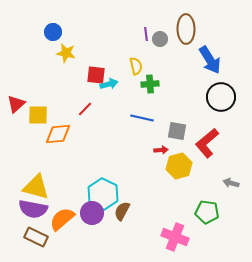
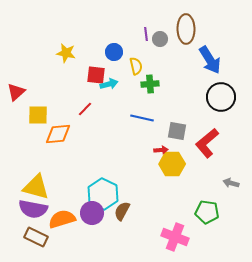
blue circle: moved 61 px right, 20 px down
red triangle: moved 12 px up
yellow hexagon: moved 7 px left, 2 px up; rotated 15 degrees clockwise
orange semicircle: rotated 24 degrees clockwise
